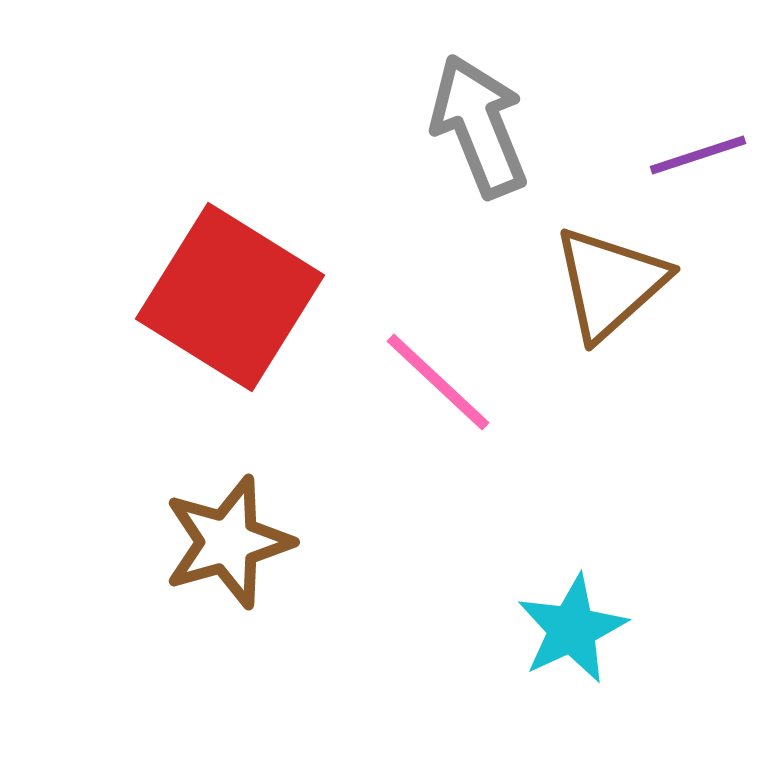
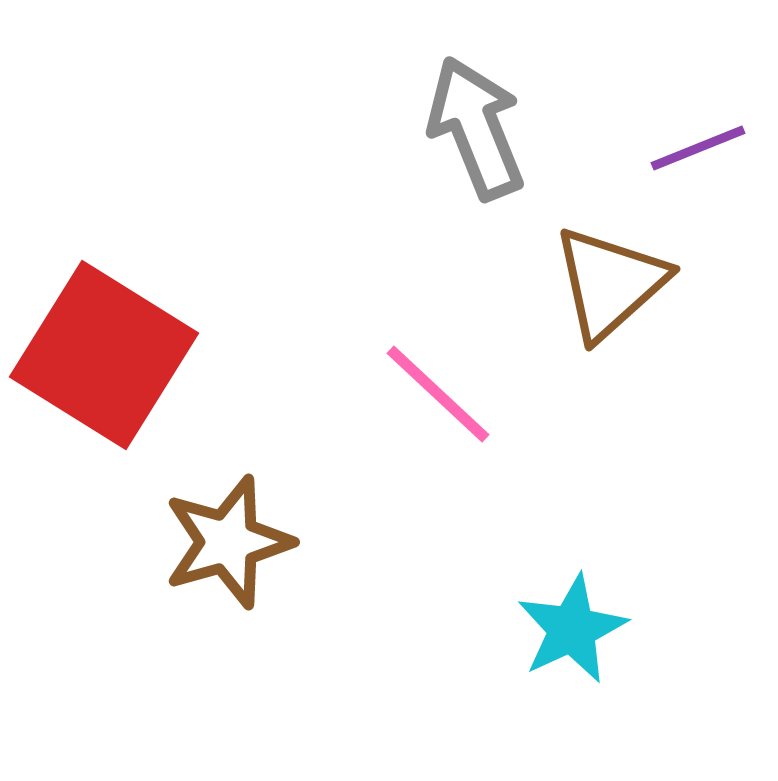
gray arrow: moved 3 px left, 2 px down
purple line: moved 7 px up; rotated 4 degrees counterclockwise
red square: moved 126 px left, 58 px down
pink line: moved 12 px down
